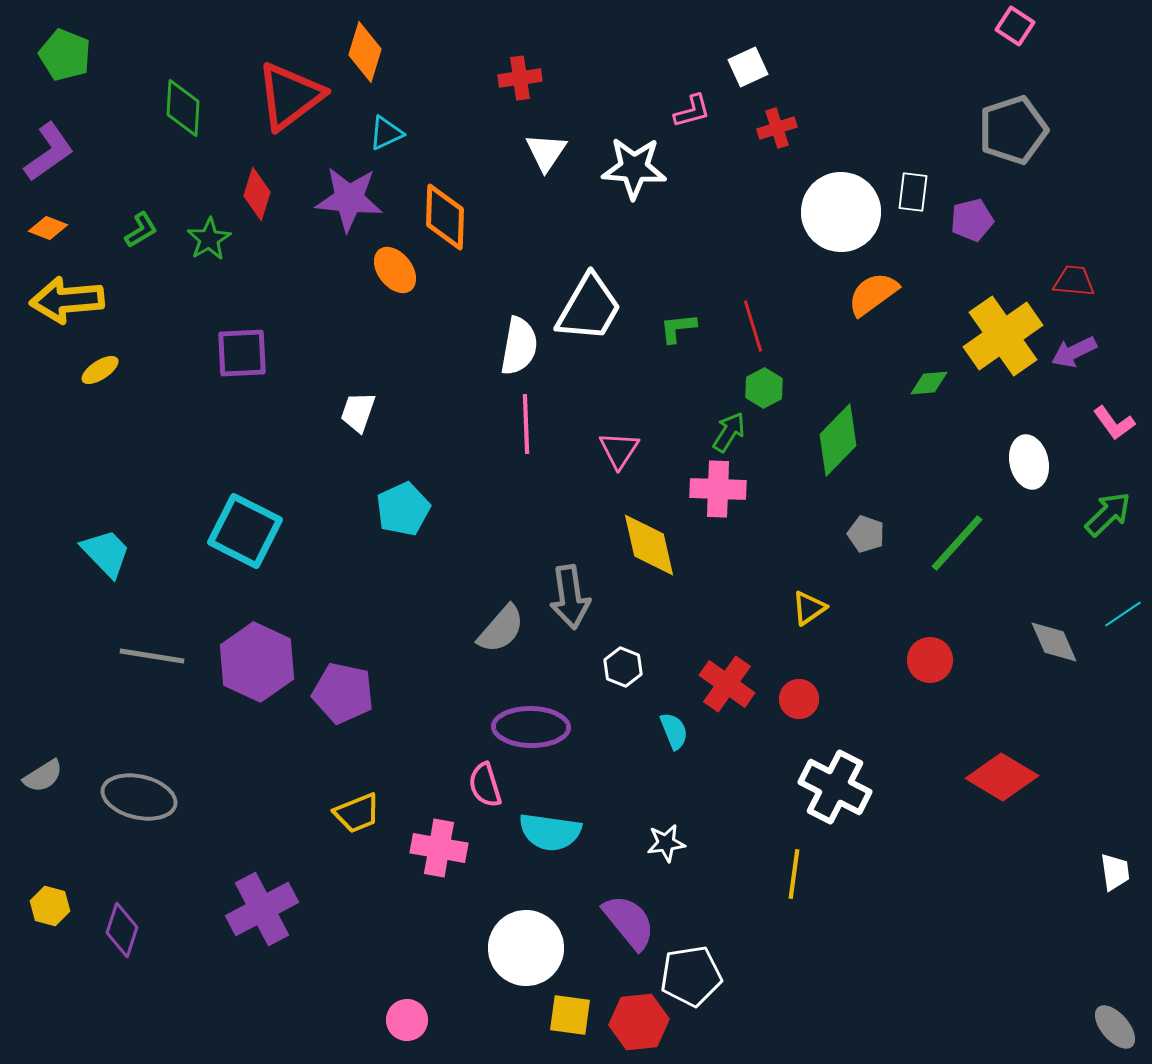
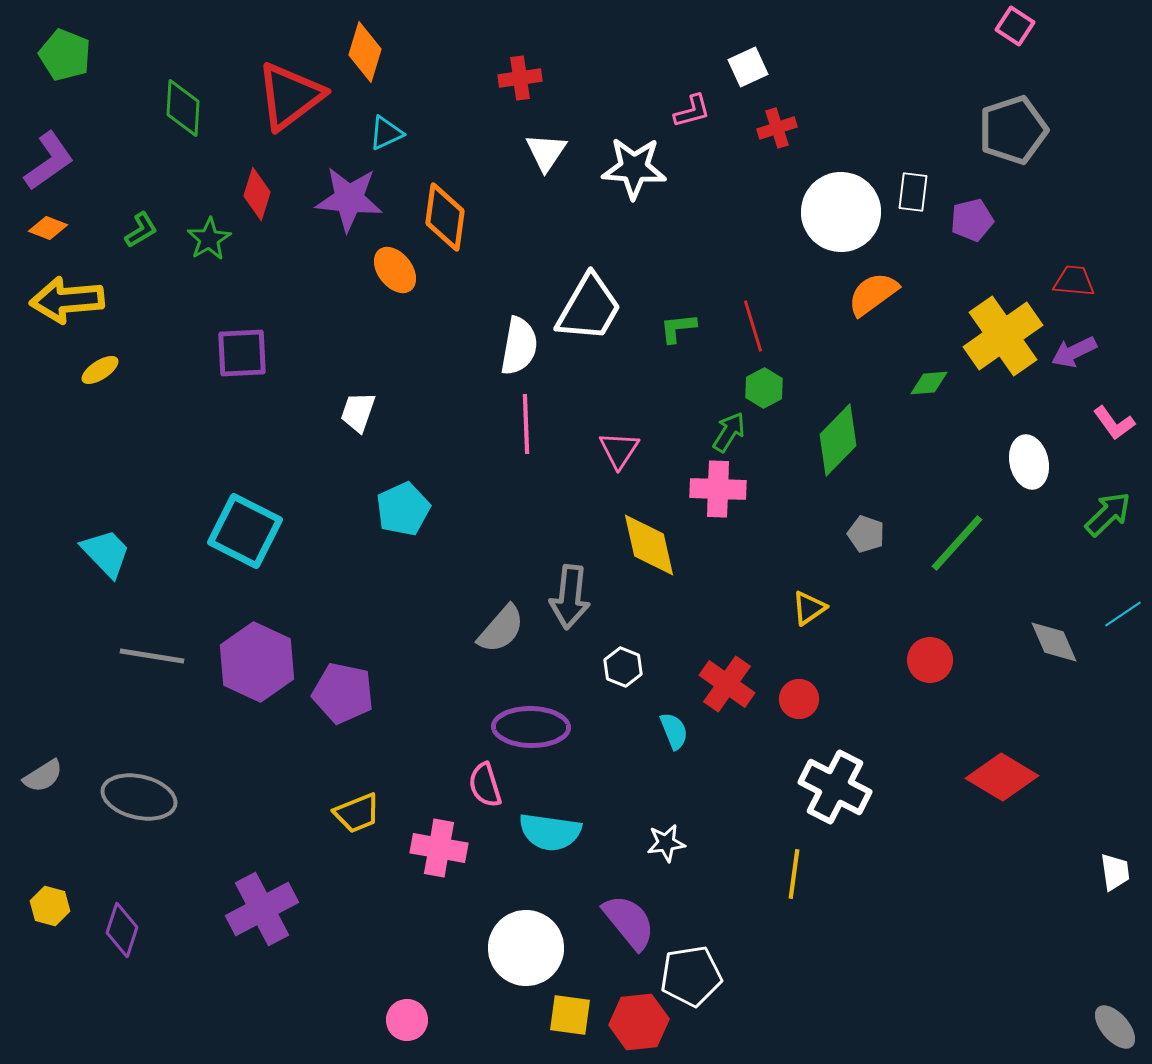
purple L-shape at (49, 152): moved 9 px down
orange diamond at (445, 217): rotated 6 degrees clockwise
gray arrow at (570, 597): rotated 14 degrees clockwise
